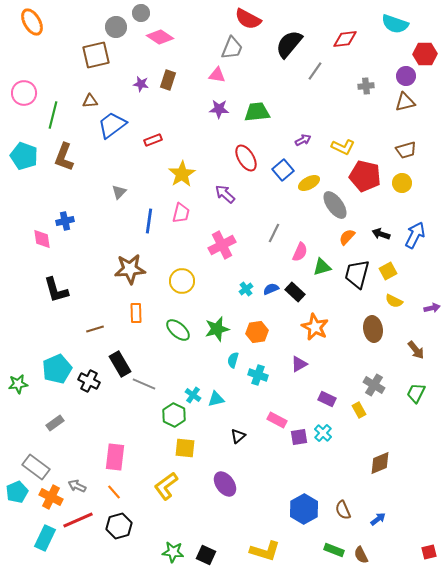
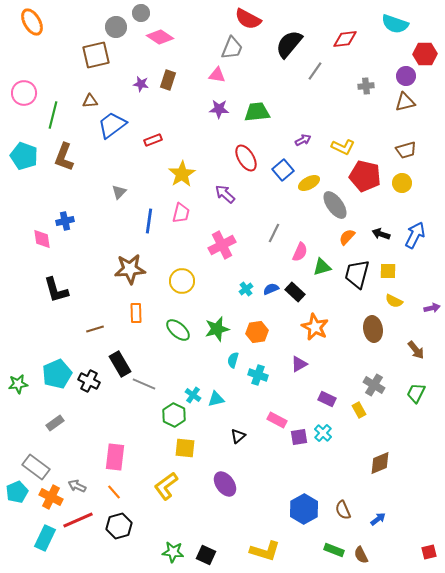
yellow square at (388, 271): rotated 30 degrees clockwise
cyan pentagon at (57, 369): moved 5 px down
